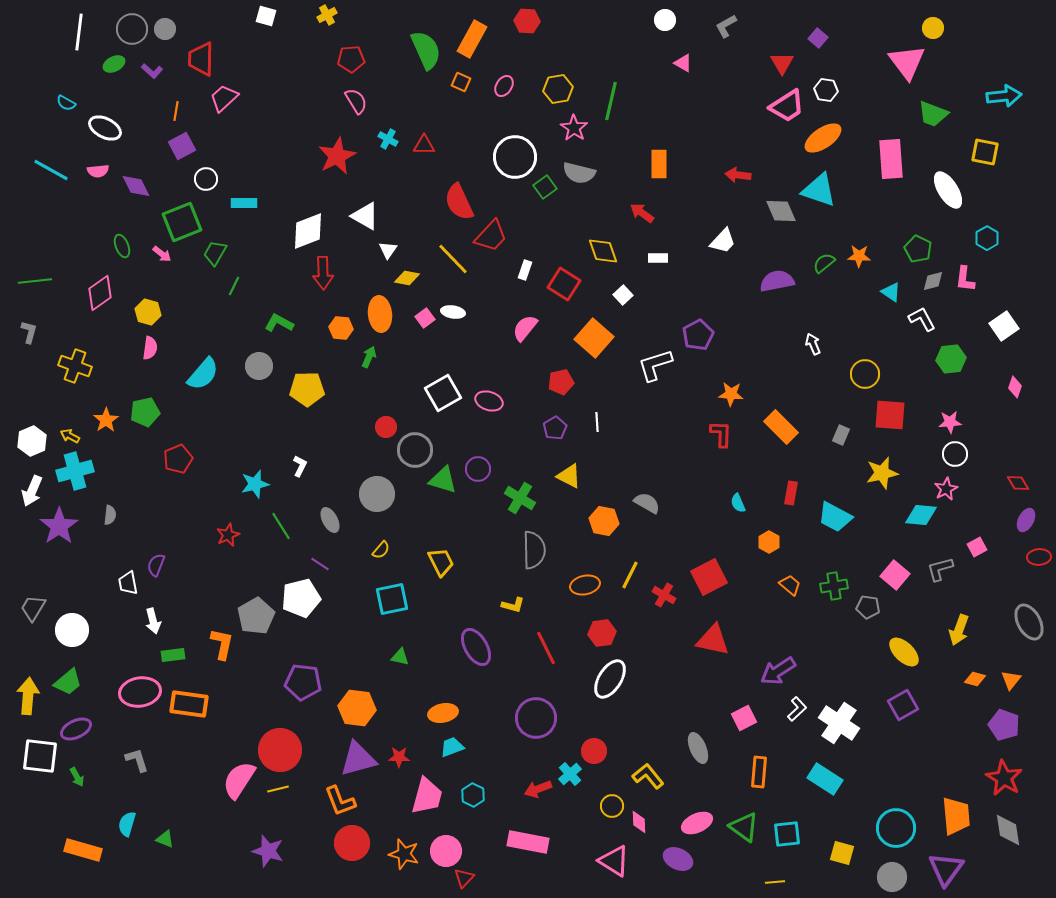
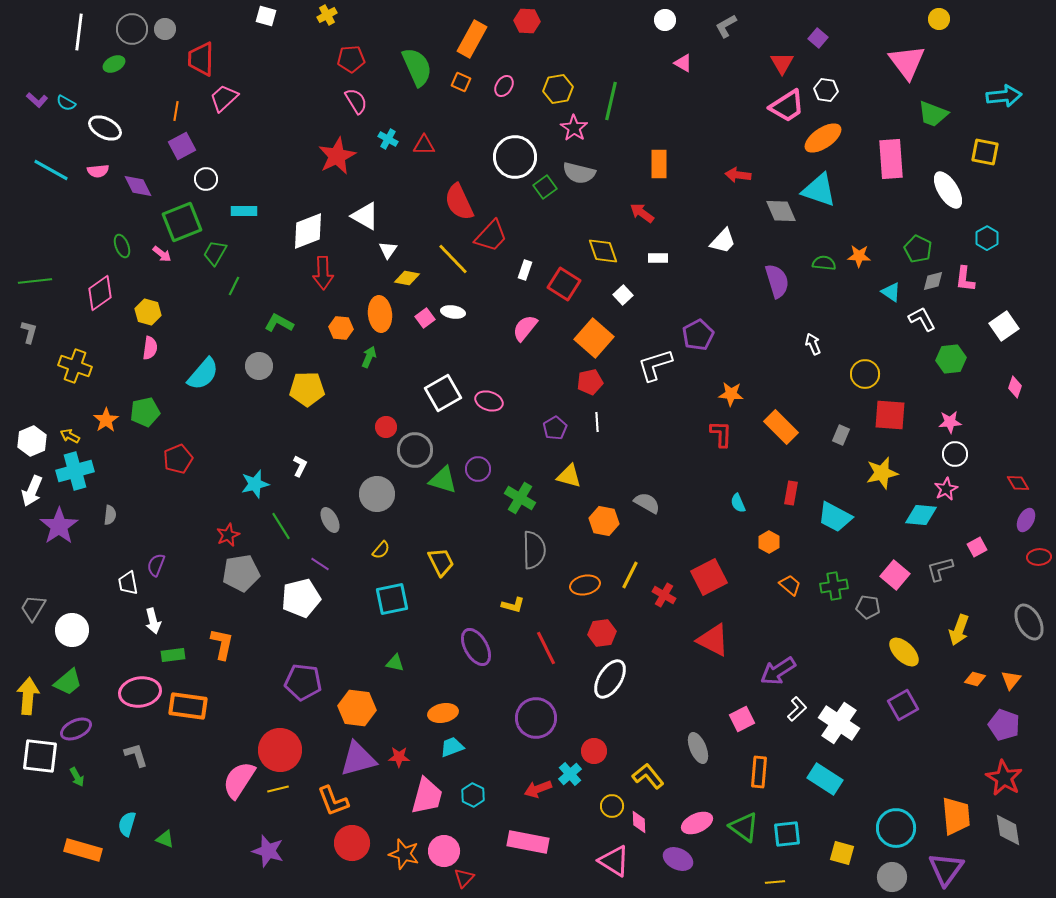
yellow circle at (933, 28): moved 6 px right, 9 px up
green semicircle at (426, 50): moved 9 px left, 17 px down
purple L-shape at (152, 71): moved 115 px left, 29 px down
purple diamond at (136, 186): moved 2 px right
cyan rectangle at (244, 203): moved 8 px down
green semicircle at (824, 263): rotated 45 degrees clockwise
purple semicircle at (777, 281): rotated 84 degrees clockwise
red pentagon at (561, 382): moved 29 px right
yellow triangle at (569, 476): rotated 12 degrees counterclockwise
gray pentagon at (256, 616): moved 15 px left, 43 px up; rotated 21 degrees clockwise
red triangle at (713, 640): rotated 15 degrees clockwise
green triangle at (400, 657): moved 5 px left, 6 px down
orange rectangle at (189, 704): moved 1 px left, 2 px down
pink square at (744, 718): moved 2 px left, 1 px down
gray L-shape at (137, 760): moved 1 px left, 5 px up
orange L-shape at (340, 801): moved 7 px left
pink circle at (446, 851): moved 2 px left
